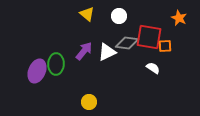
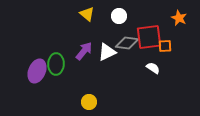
red square: rotated 16 degrees counterclockwise
